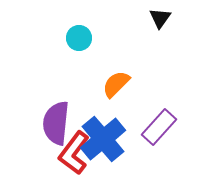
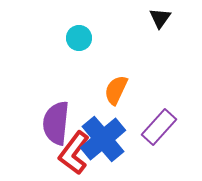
orange semicircle: moved 6 px down; rotated 20 degrees counterclockwise
